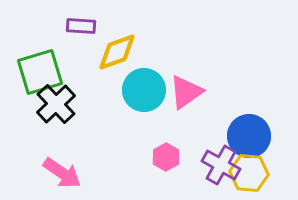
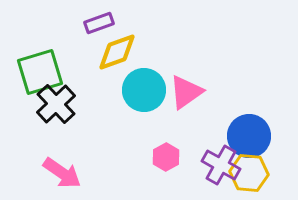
purple rectangle: moved 18 px right, 3 px up; rotated 24 degrees counterclockwise
